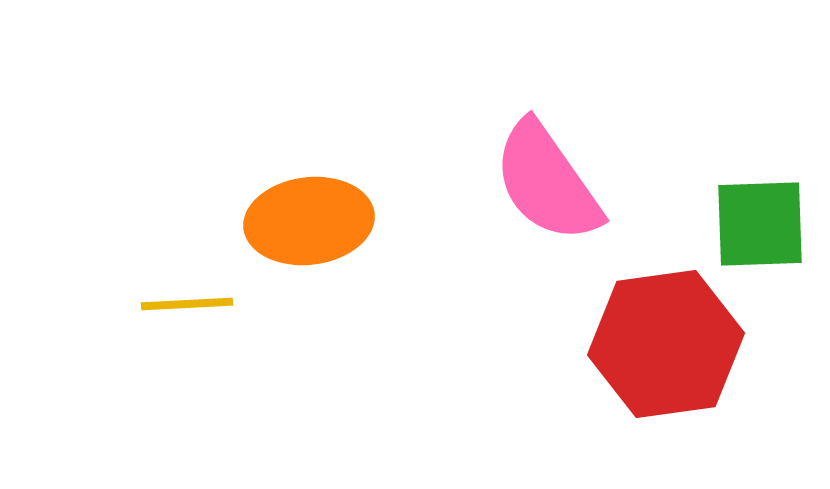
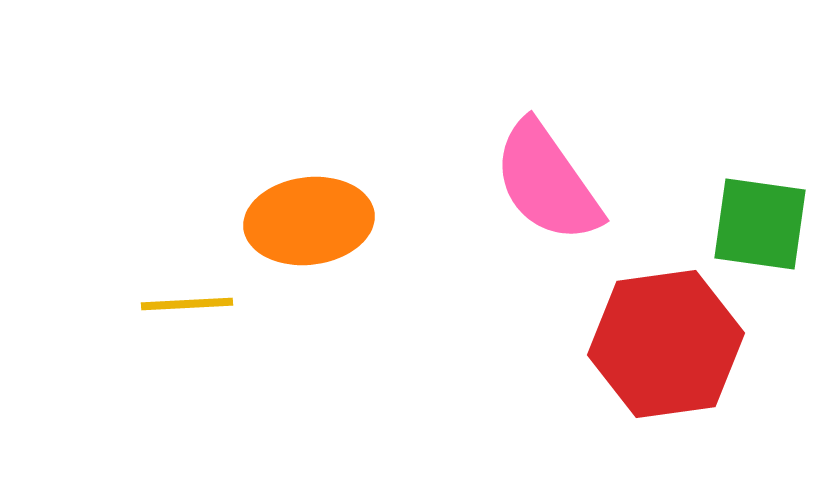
green square: rotated 10 degrees clockwise
